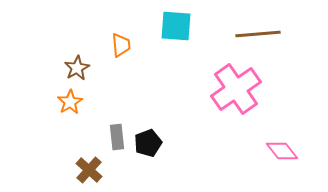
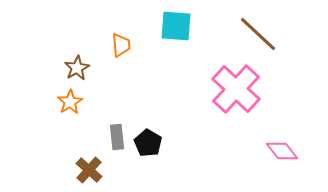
brown line: rotated 48 degrees clockwise
pink cross: rotated 12 degrees counterclockwise
black pentagon: rotated 20 degrees counterclockwise
